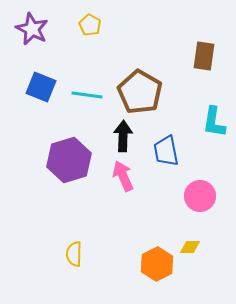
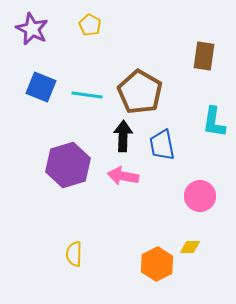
blue trapezoid: moved 4 px left, 6 px up
purple hexagon: moved 1 px left, 5 px down
pink arrow: rotated 56 degrees counterclockwise
